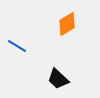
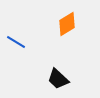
blue line: moved 1 px left, 4 px up
